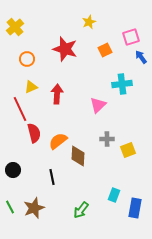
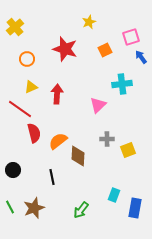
red line: rotated 30 degrees counterclockwise
